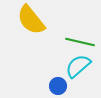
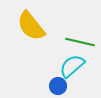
yellow semicircle: moved 6 px down
cyan semicircle: moved 6 px left
